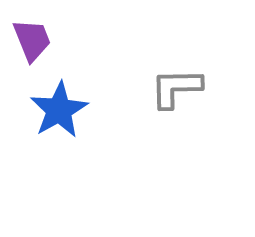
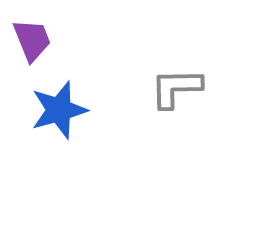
blue star: rotated 14 degrees clockwise
